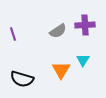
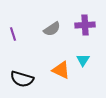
gray semicircle: moved 6 px left, 2 px up
orange triangle: rotated 36 degrees counterclockwise
